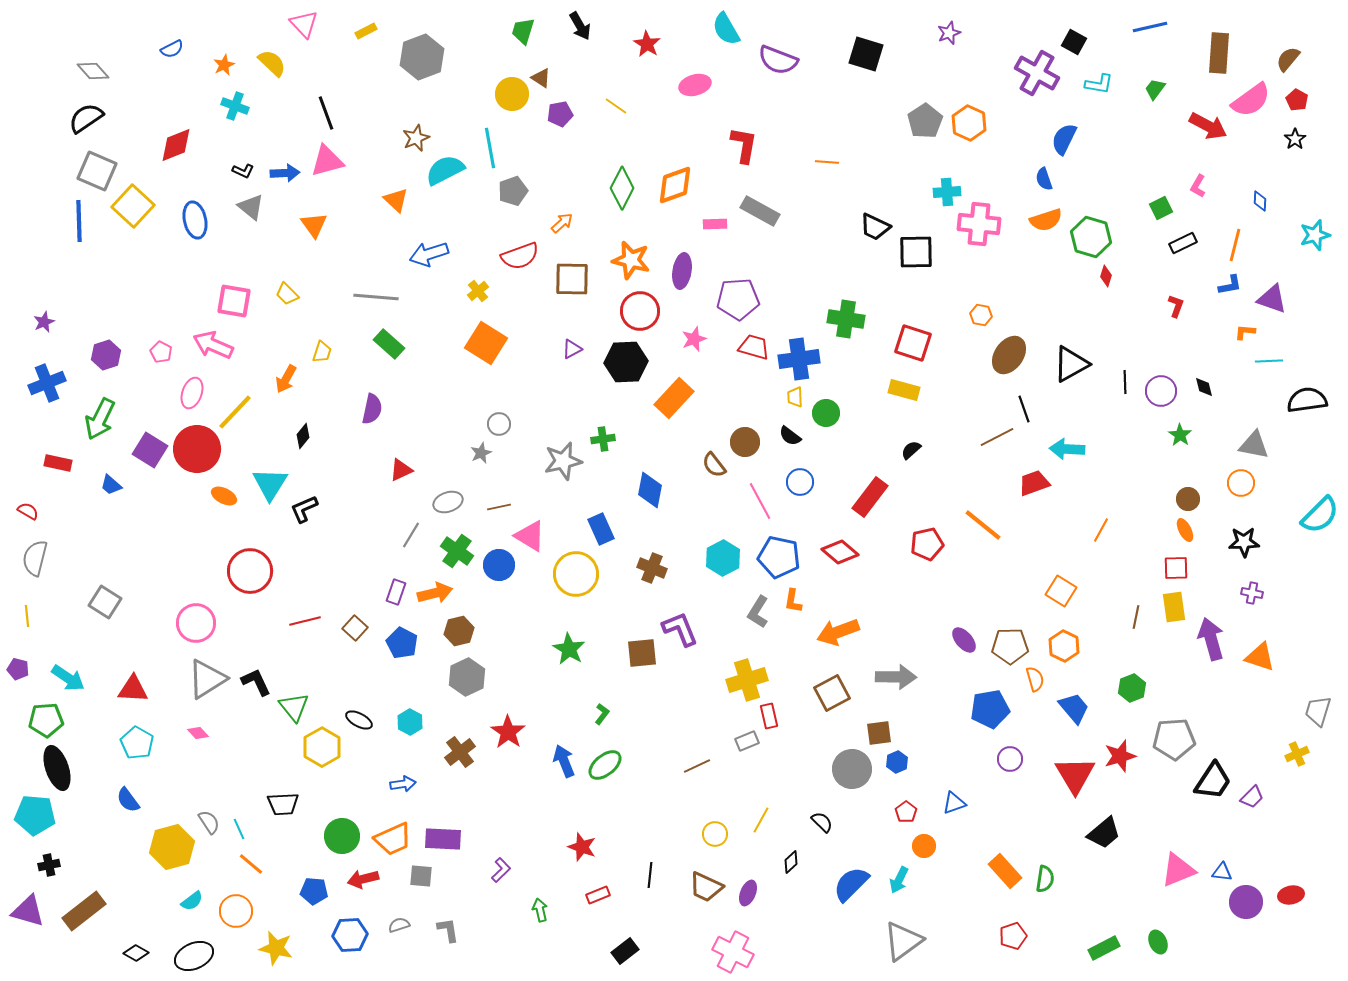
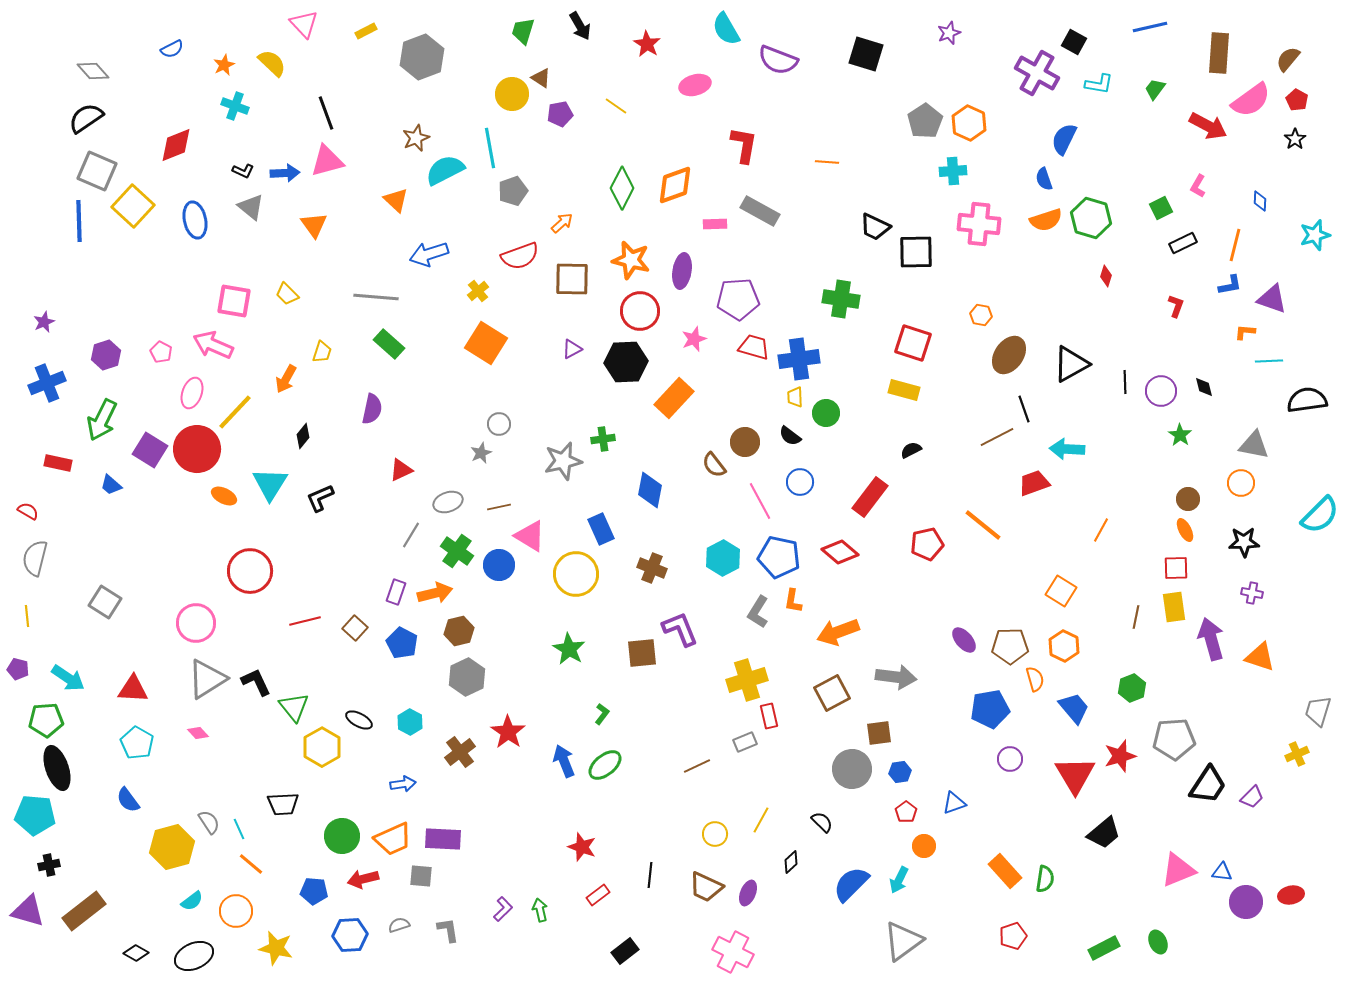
cyan cross at (947, 192): moved 6 px right, 21 px up
green hexagon at (1091, 237): moved 19 px up
green cross at (846, 319): moved 5 px left, 20 px up
green arrow at (100, 419): moved 2 px right, 1 px down
black semicircle at (911, 450): rotated 15 degrees clockwise
black L-shape at (304, 509): moved 16 px right, 11 px up
gray arrow at (896, 677): rotated 6 degrees clockwise
gray rectangle at (747, 741): moved 2 px left, 1 px down
blue hexagon at (897, 762): moved 3 px right, 10 px down; rotated 15 degrees clockwise
black trapezoid at (1213, 781): moved 5 px left, 4 px down
purple L-shape at (501, 870): moved 2 px right, 39 px down
red rectangle at (598, 895): rotated 15 degrees counterclockwise
